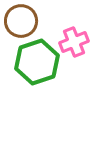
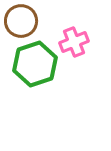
green hexagon: moved 2 px left, 2 px down
